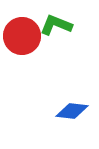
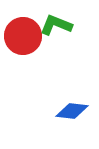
red circle: moved 1 px right
